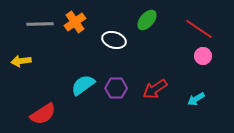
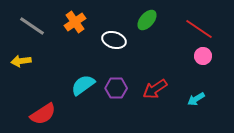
gray line: moved 8 px left, 2 px down; rotated 36 degrees clockwise
